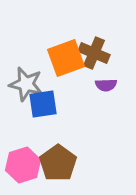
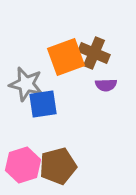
orange square: moved 1 px up
brown pentagon: moved 3 px down; rotated 21 degrees clockwise
